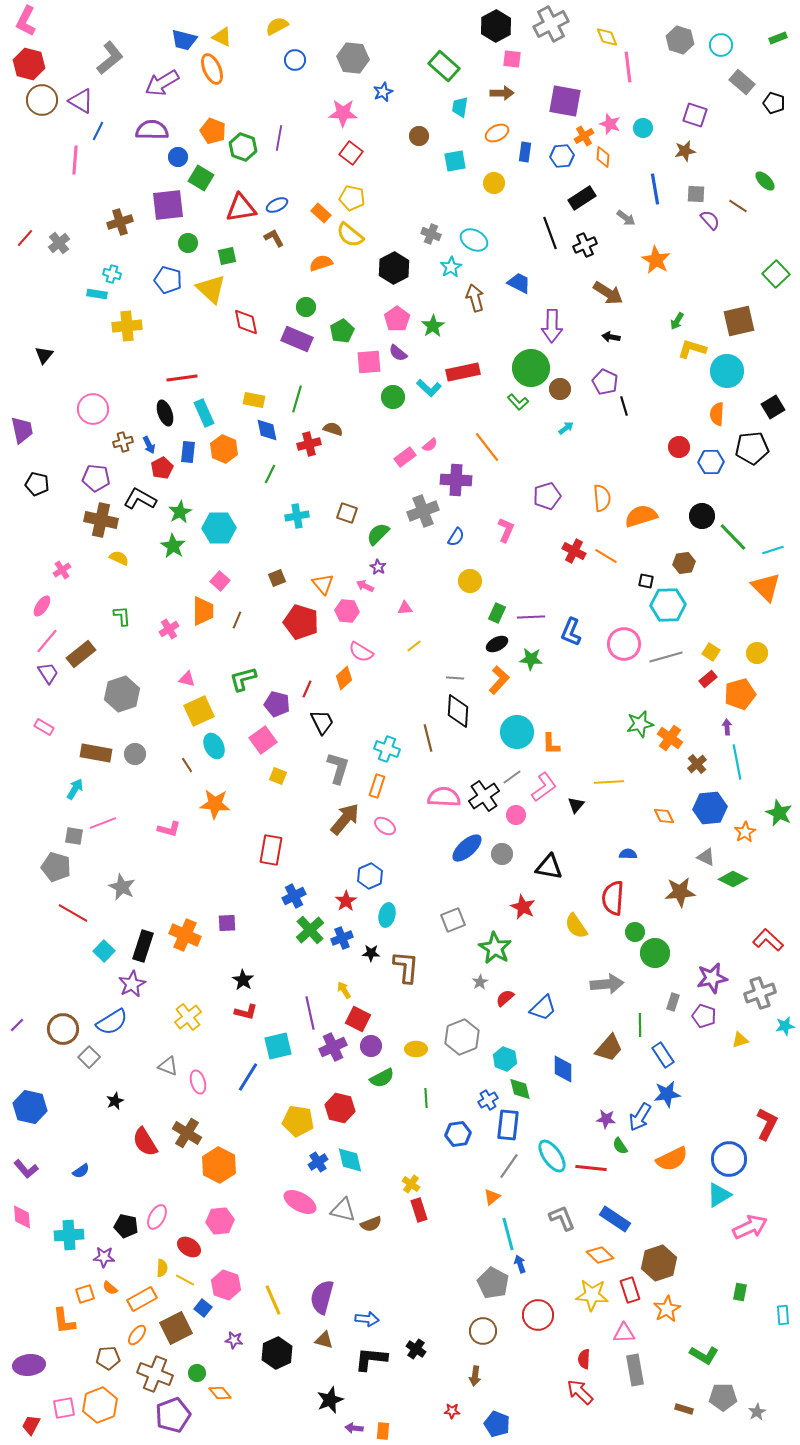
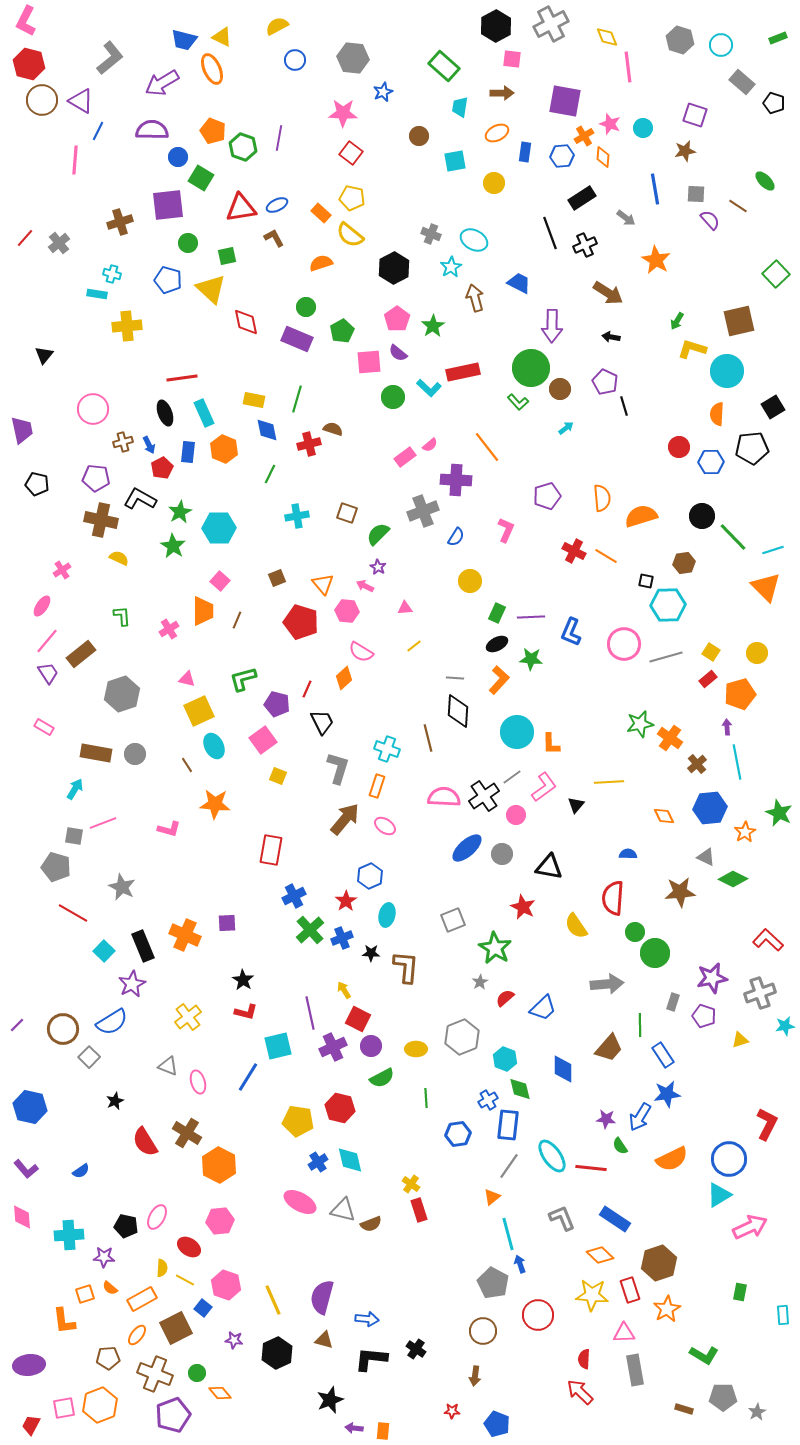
black rectangle at (143, 946): rotated 40 degrees counterclockwise
